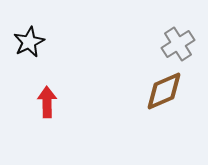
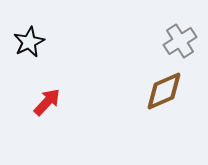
gray cross: moved 2 px right, 3 px up
red arrow: rotated 44 degrees clockwise
